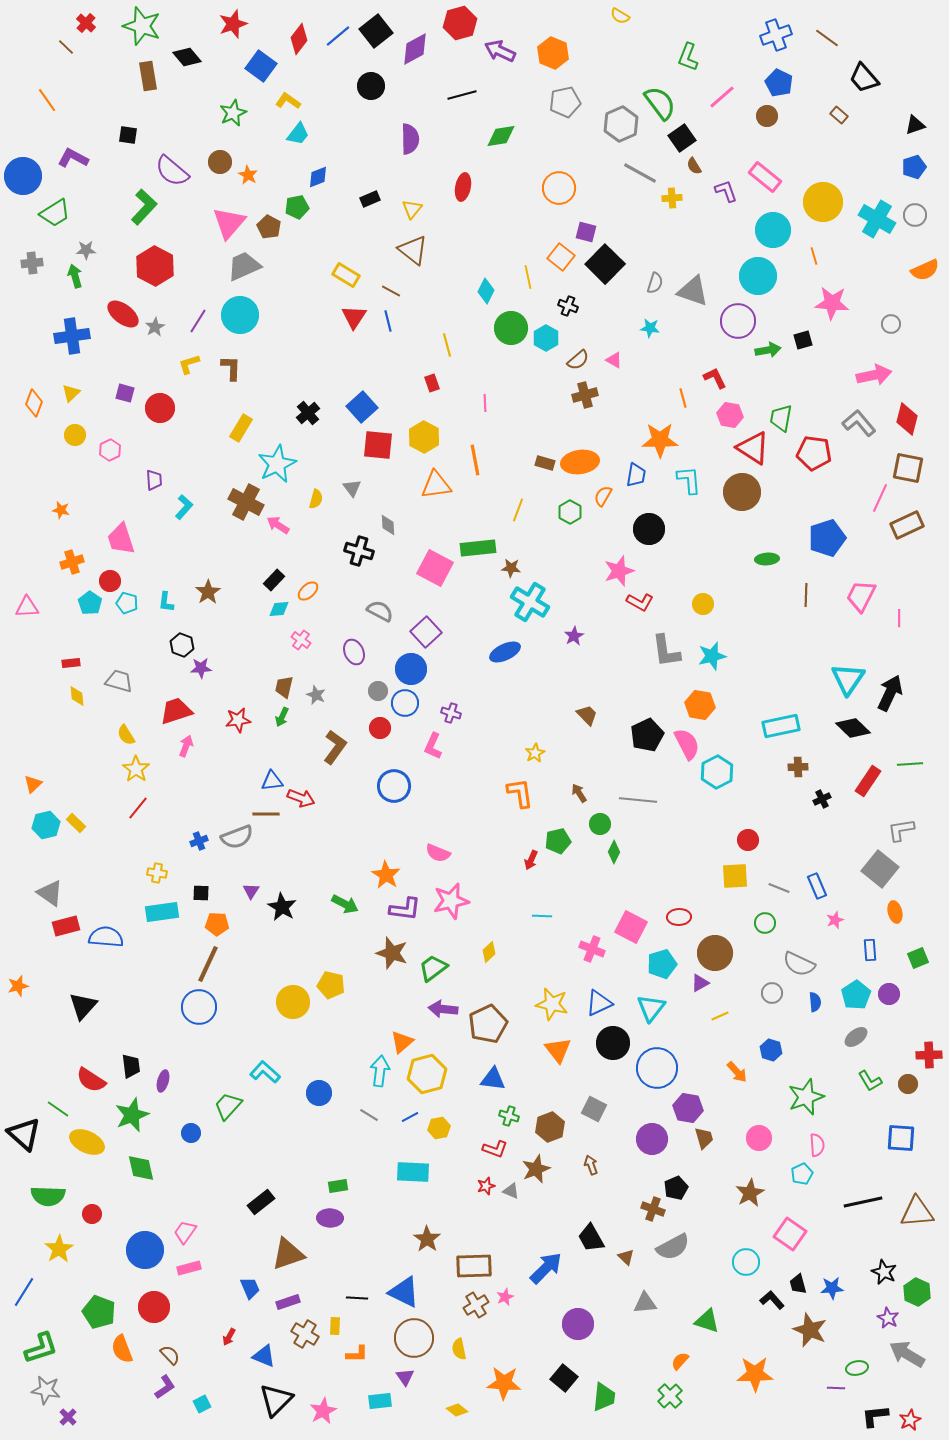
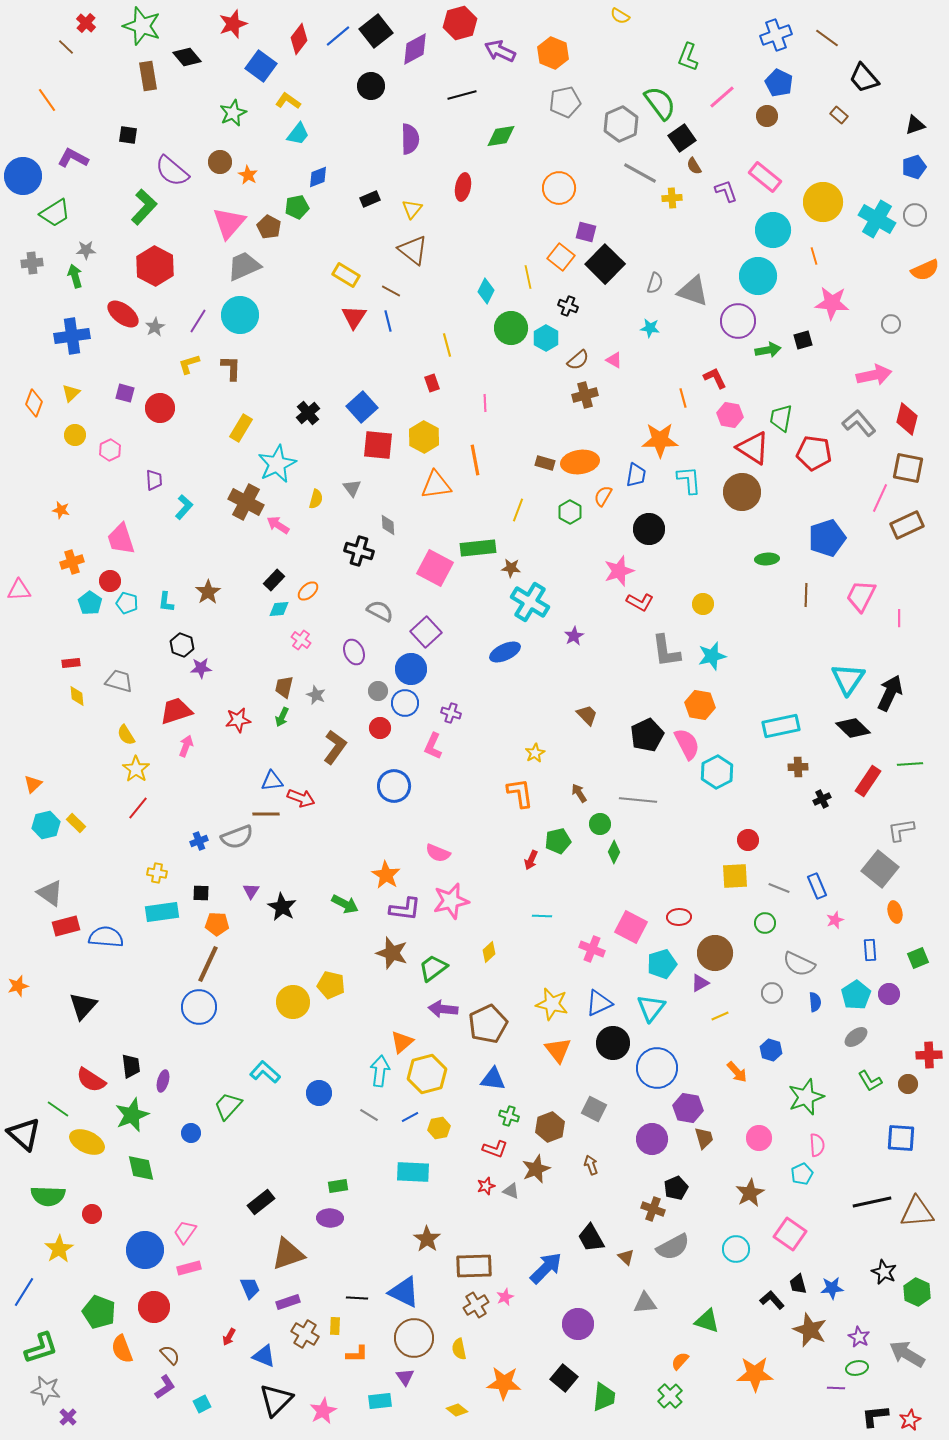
pink triangle at (27, 607): moved 8 px left, 17 px up
black line at (863, 1202): moved 9 px right
cyan circle at (746, 1262): moved 10 px left, 13 px up
purple star at (888, 1318): moved 29 px left, 19 px down
